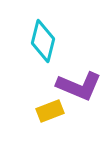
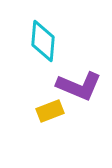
cyan diamond: rotated 9 degrees counterclockwise
